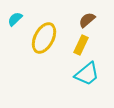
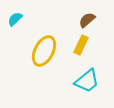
yellow ellipse: moved 13 px down
cyan trapezoid: moved 7 px down
